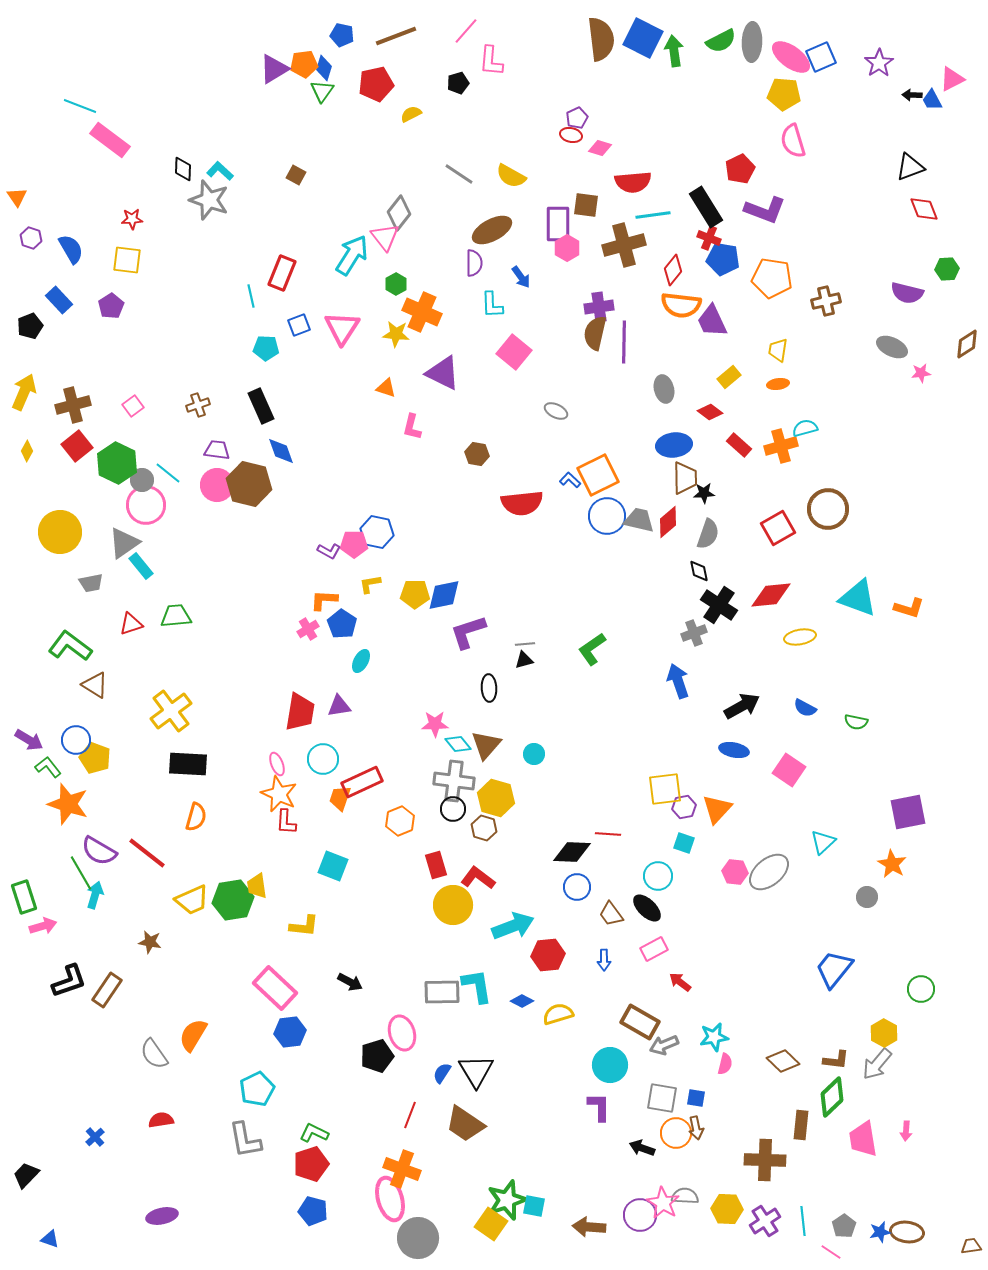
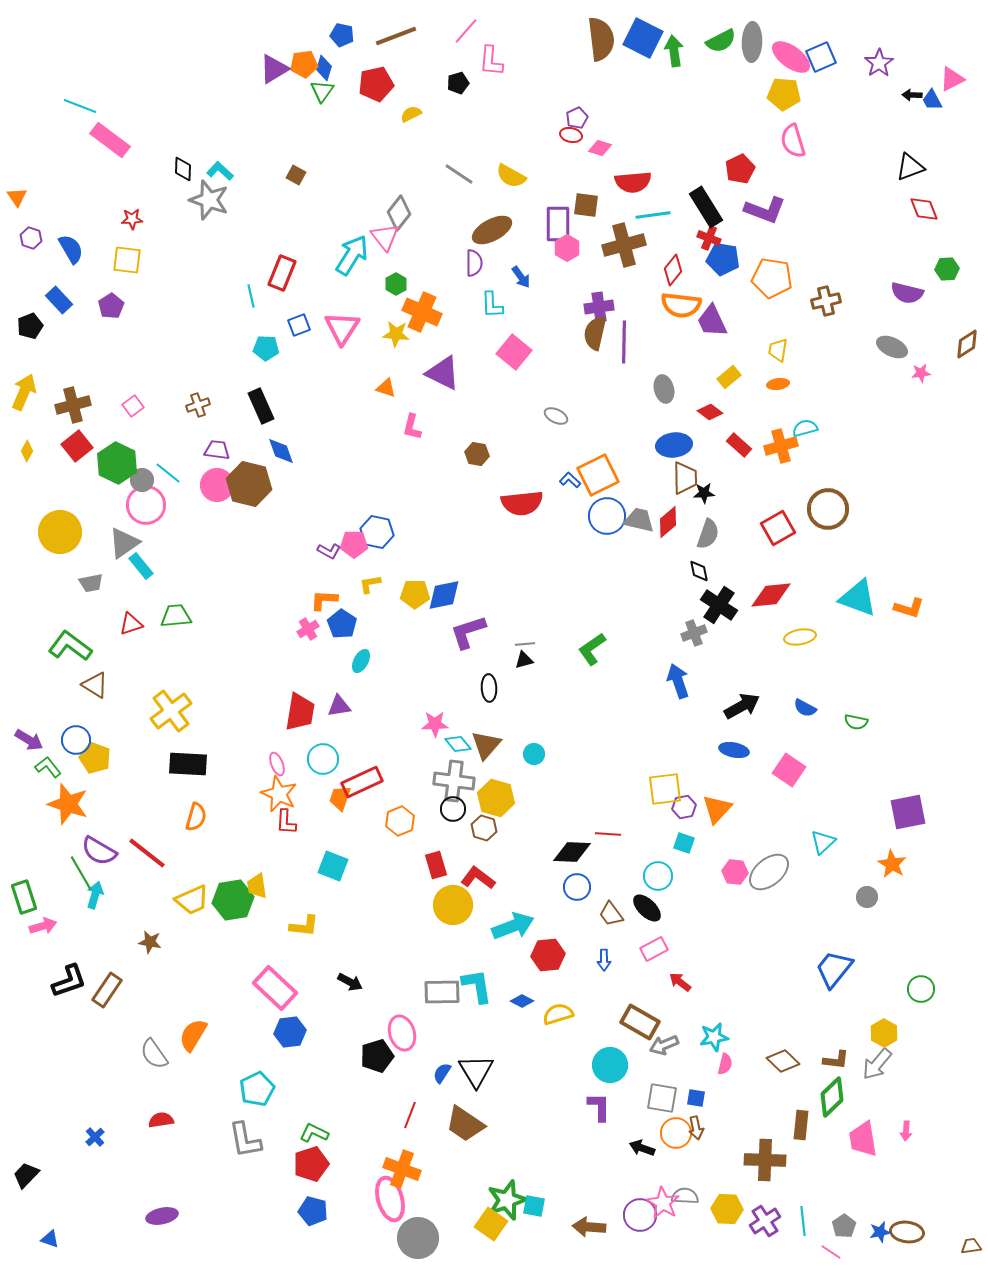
gray ellipse at (556, 411): moved 5 px down
